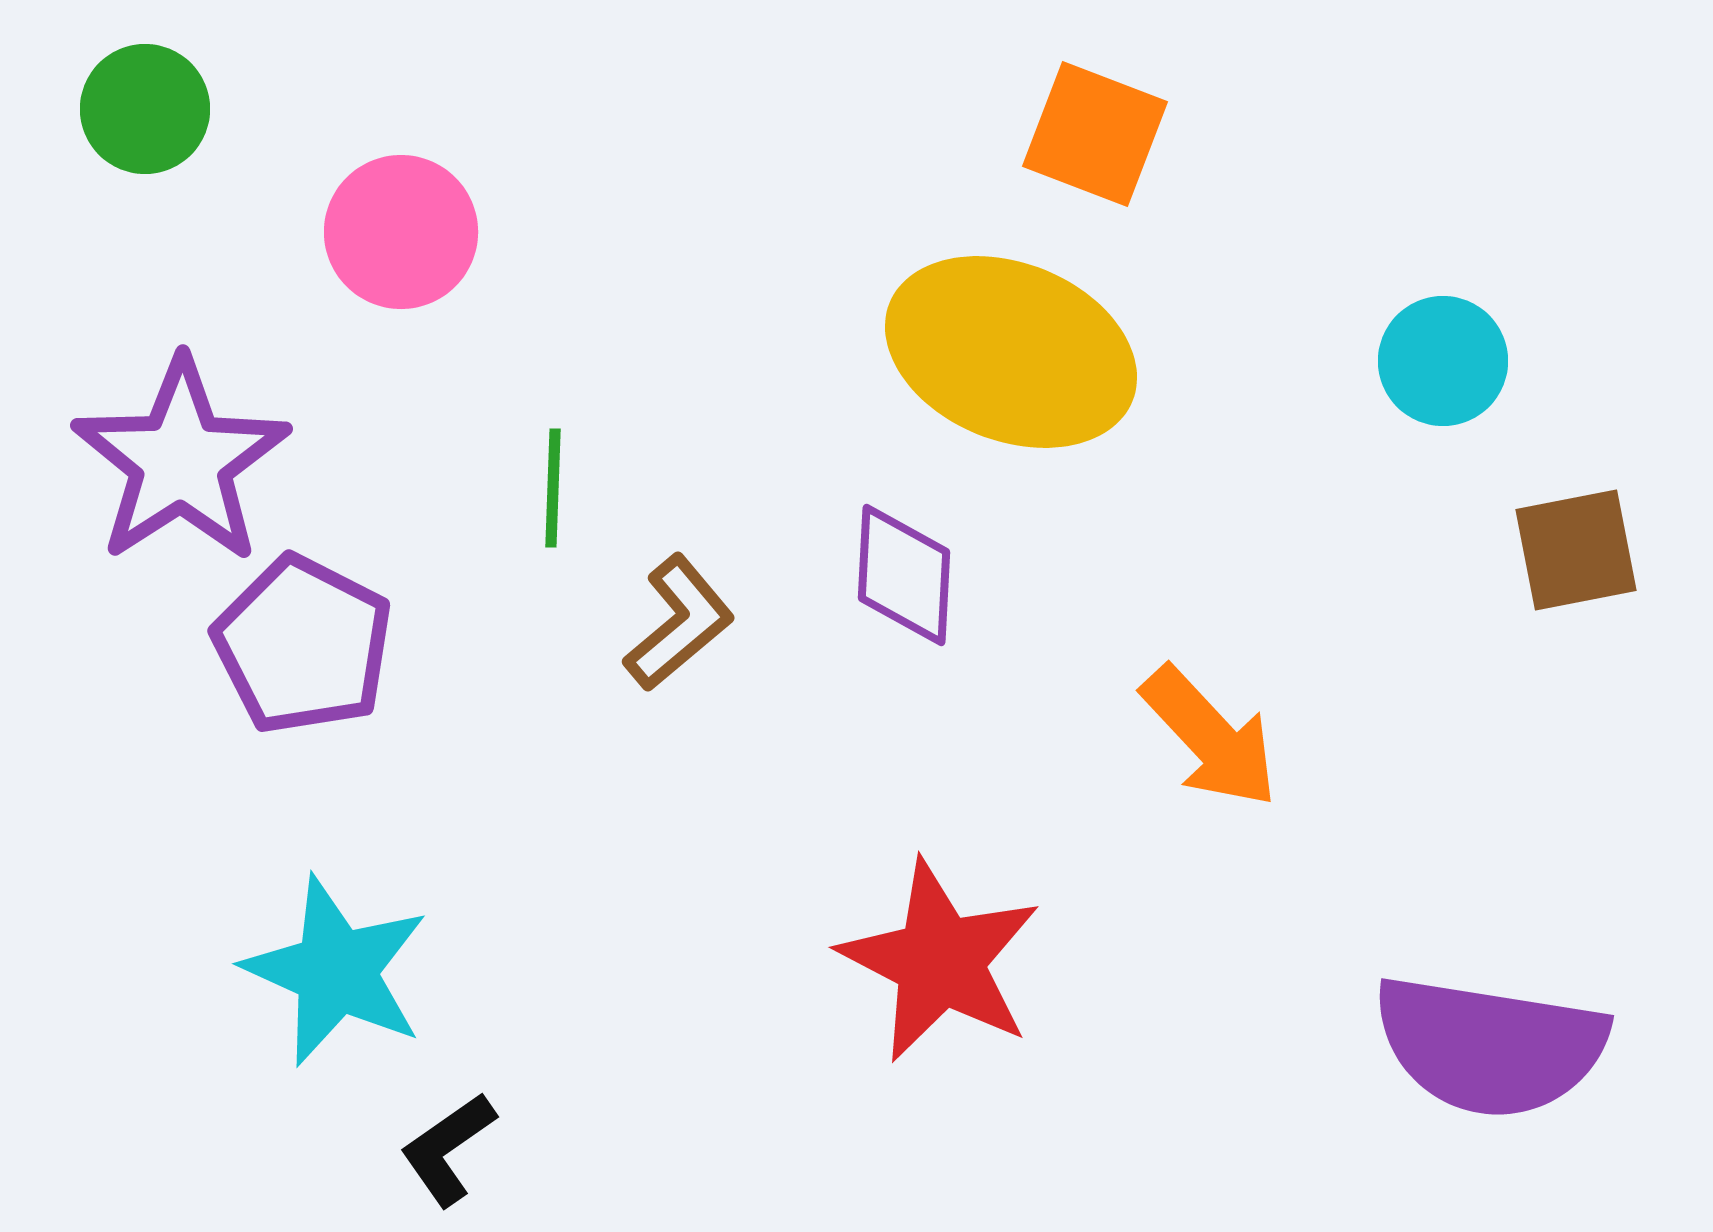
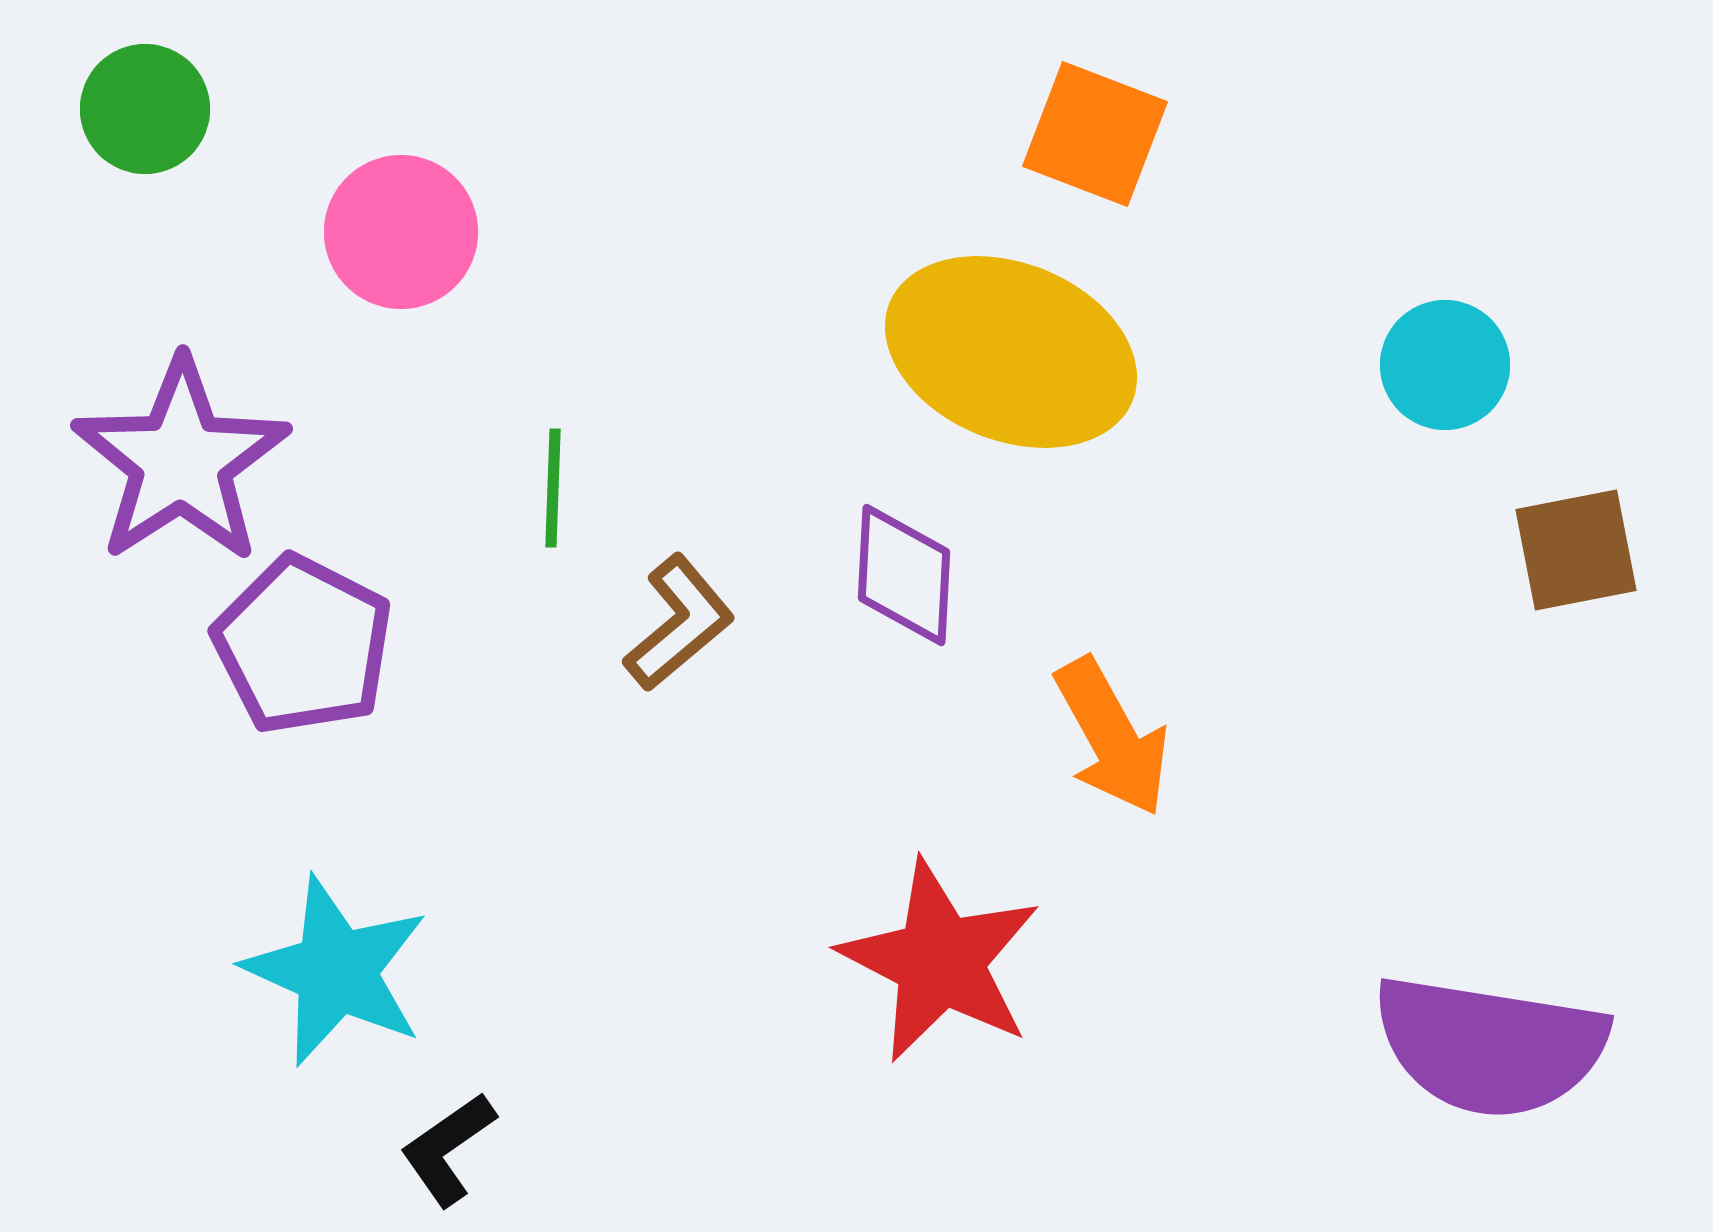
cyan circle: moved 2 px right, 4 px down
orange arrow: moved 98 px left; rotated 14 degrees clockwise
